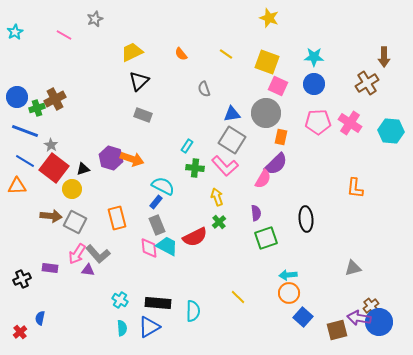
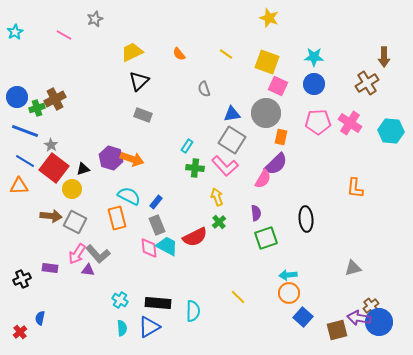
orange semicircle at (181, 54): moved 2 px left
orange triangle at (17, 186): moved 2 px right
cyan semicircle at (163, 186): moved 34 px left, 10 px down
